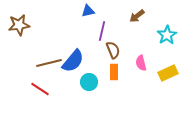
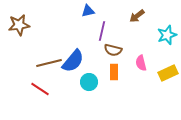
cyan star: rotated 12 degrees clockwise
brown semicircle: rotated 126 degrees clockwise
